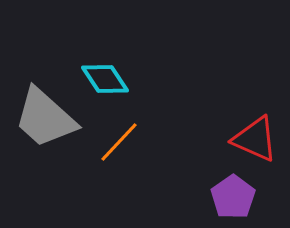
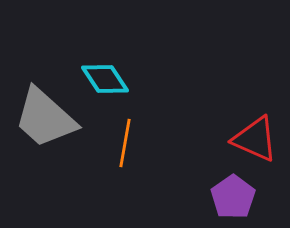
orange line: moved 6 px right, 1 px down; rotated 33 degrees counterclockwise
